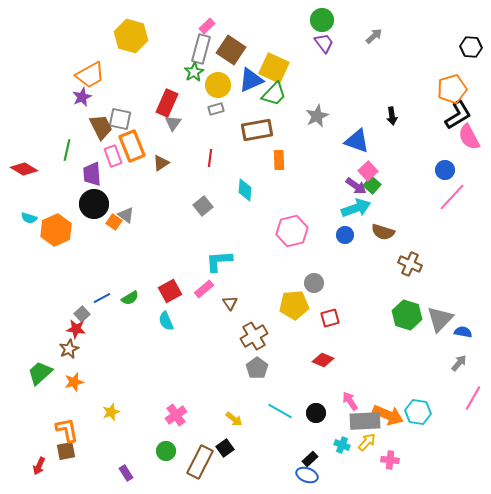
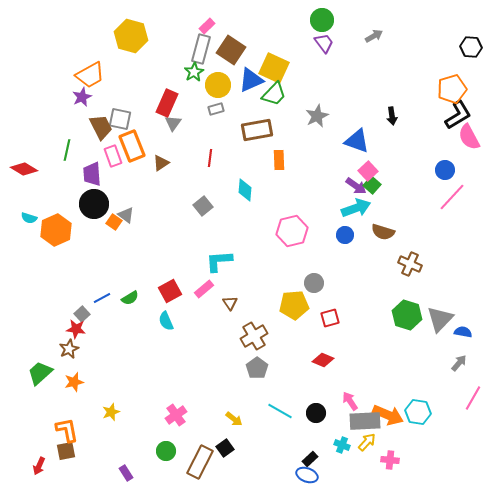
gray arrow at (374, 36): rotated 12 degrees clockwise
